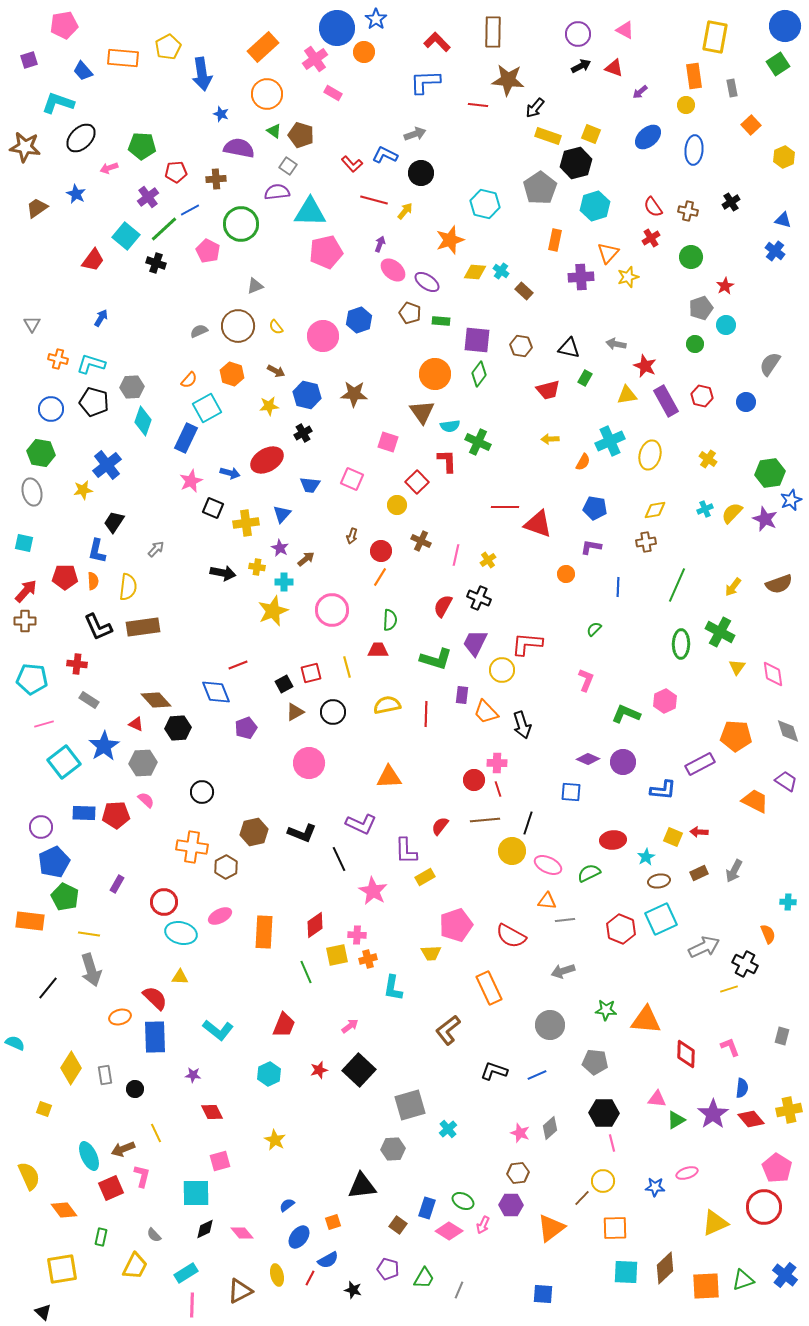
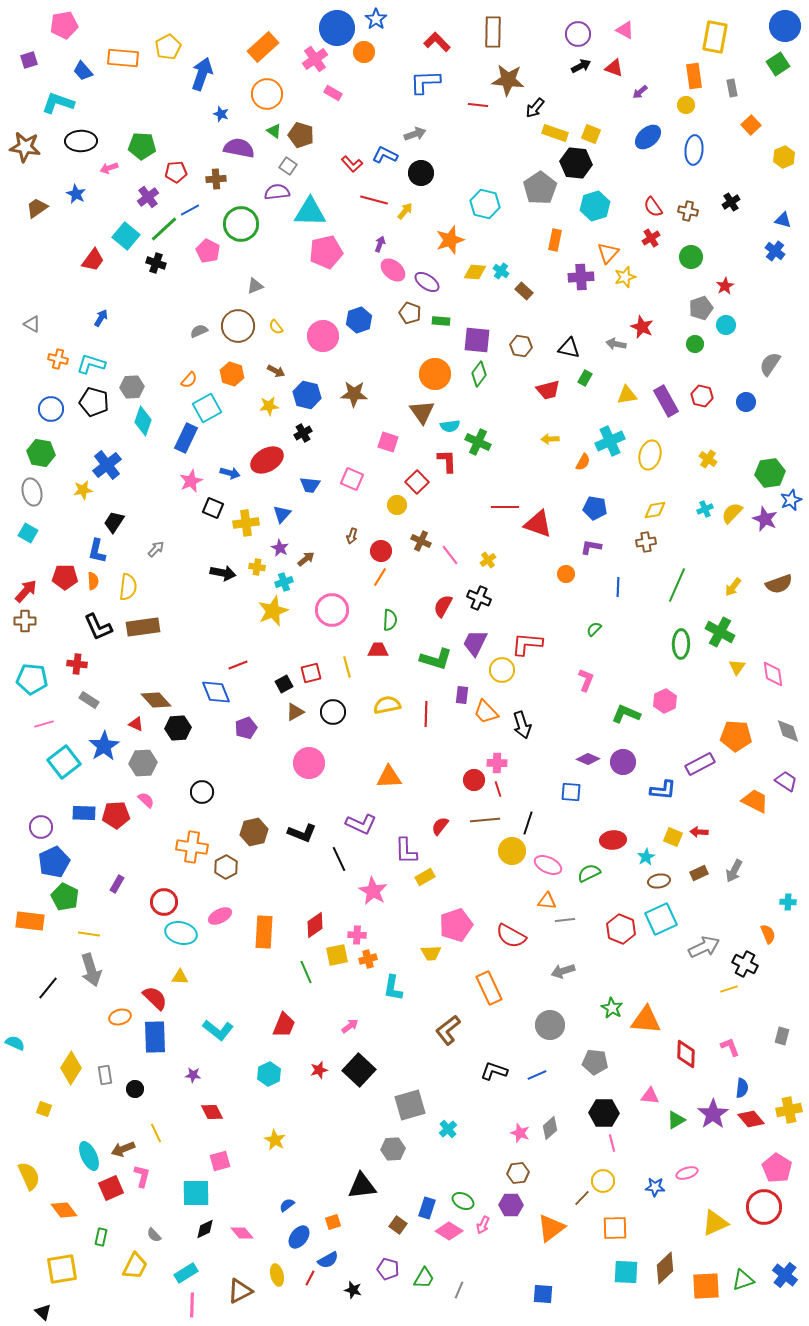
blue arrow at (202, 74): rotated 152 degrees counterclockwise
yellow rectangle at (548, 136): moved 7 px right, 3 px up
black ellipse at (81, 138): moved 3 px down; rotated 44 degrees clockwise
black hexagon at (576, 163): rotated 20 degrees clockwise
yellow star at (628, 277): moved 3 px left
gray triangle at (32, 324): rotated 30 degrees counterclockwise
red star at (645, 366): moved 3 px left, 39 px up
cyan square at (24, 543): moved 4 px right, 10 px up; rotated 18 degrees clockwise
pink line at (456, 555): moved 6 px left; rotated 50 degrees counterclockwise
cyan cross at (284, 582): rotated 18 degrees counterclockwise
green star at (606, 1010): moved 6 px right, 2 px up; rotated 25 degrees clockwise
pink triangle at (657, 1099): moved 7 px left, 3 px up
